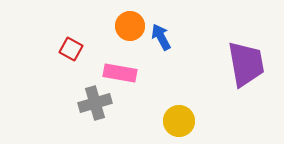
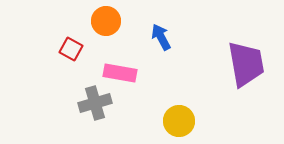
orange circle: moved 24 px left, 5 px up
